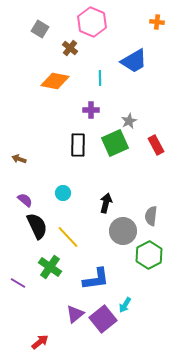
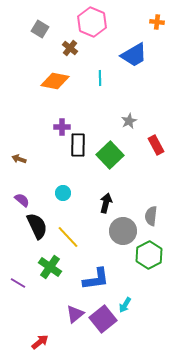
blue trapezoid: moved 6 px up
purple cross: moved 29 px left, 17 px down
green square: moved 5 px left, 12 px down; rotated 20 degrees counterclockwise
purple semicircle: moved 3 px left
